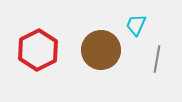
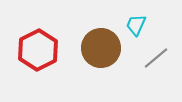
brown circle: moved 2 px up
gray line: moved 1 px left, 1 px up; rotated 40 degrees clockwise
